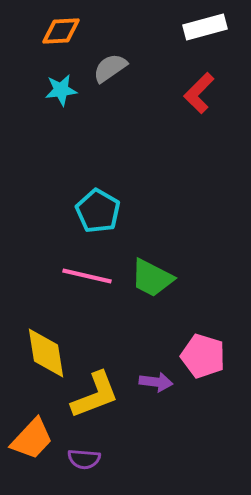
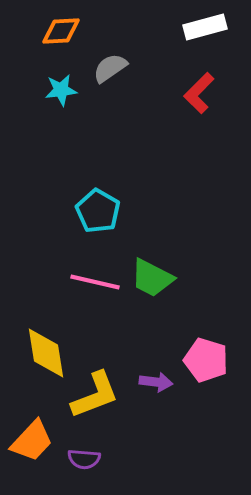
pink line: moved 8 px right, 6 px down
pink pentagon: moved 3 px right, 4 px down
orange trapezoid: moved 2 px down
